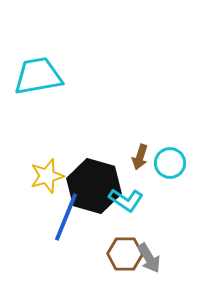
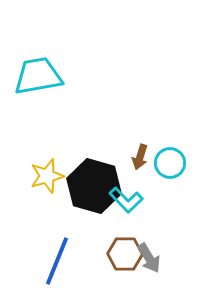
cyan L-shape: rotated 12 degrees clockwise
blue line: moved 9 px left, 44 px down
